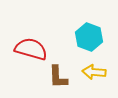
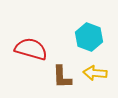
yellow arrow: moved 1 px right, 1 px down
brown L-shape: moved 4 px right
